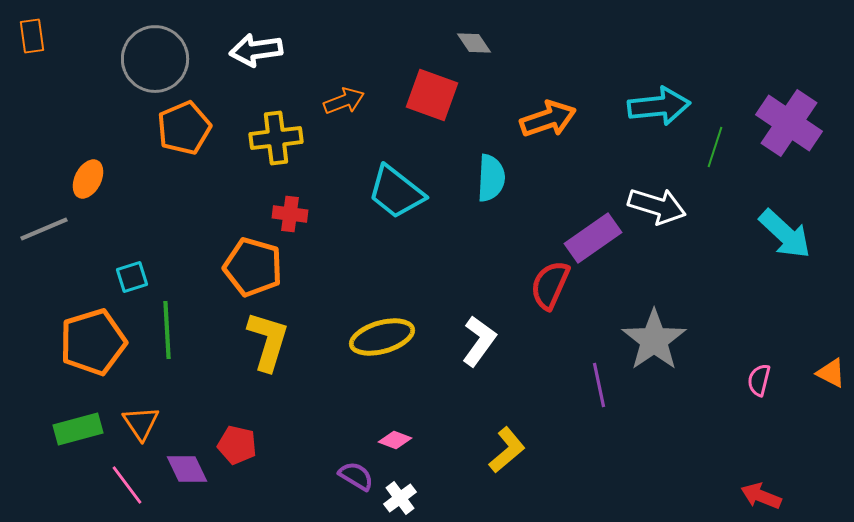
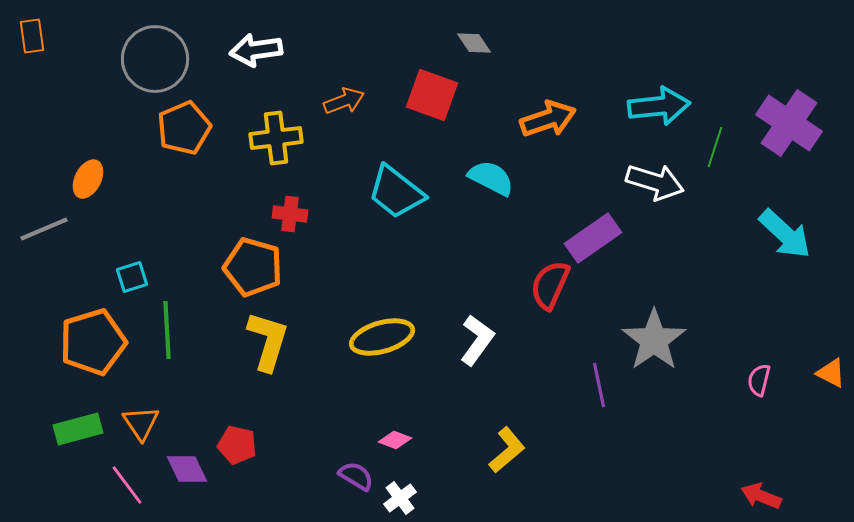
cyan semicircle at (491, 178): rotated 66 degrees counterclockwise
white arrow at (657, 206): moved 2 px left, 24 px up
white L-shape at (479, 341): moved 2 px left, 1 px up
